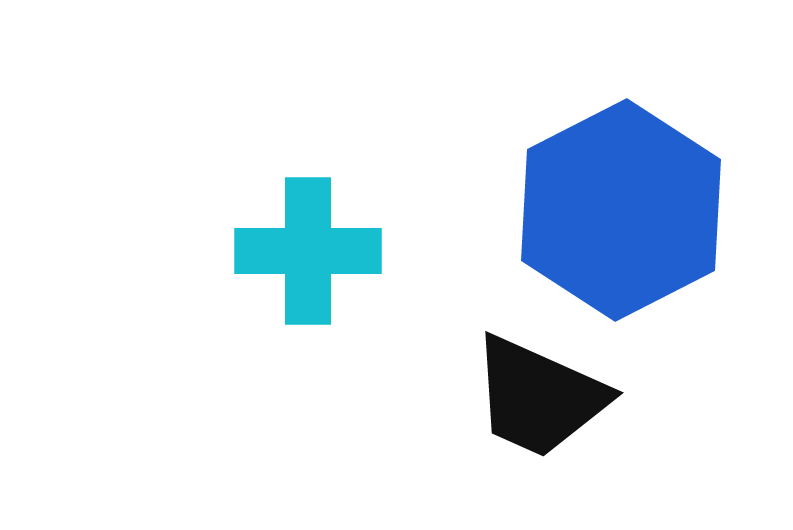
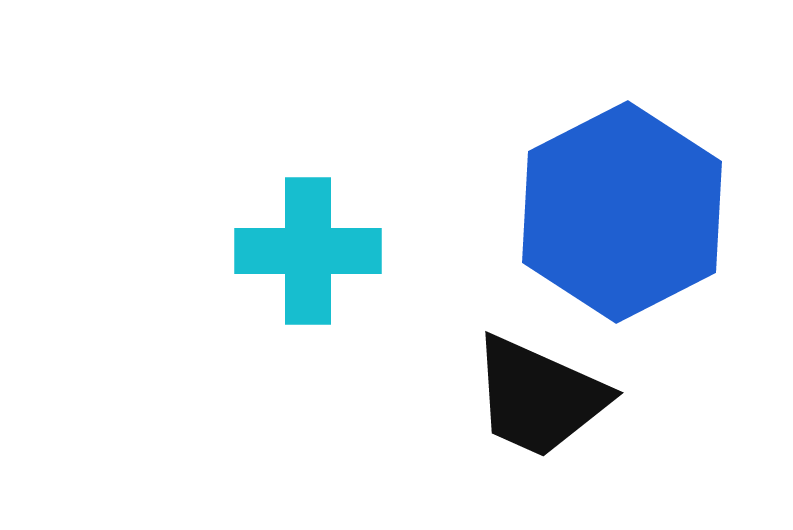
blue hexagon: moved 1 px right, 2 px down
